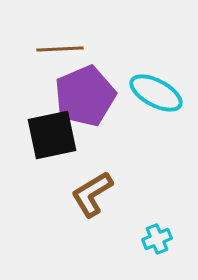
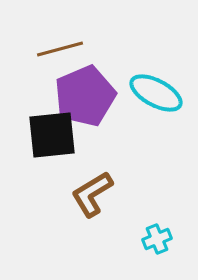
brown line: rotated 12 degrees counterclockwise
black square: rotated 6 degrees clockwise
